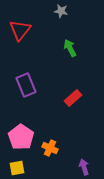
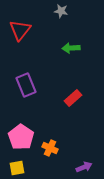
green arrow: moved 1 px right; rotated 66 degrees counterclockwise
purple arrow: rotated 84 degrees clockwise
